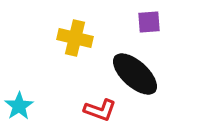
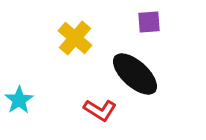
yellow cross: rotated 28 degrees clockwise
cyan star: moved 6 px up
red L-shape: rotated 12 degrees clockwise
